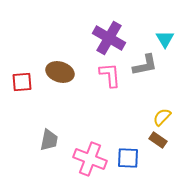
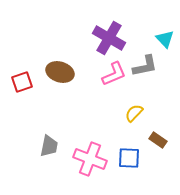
cyan triangle: rotated 12 degrees counterclockwise
gray L-shape: moved 1 px down
pink L-shape: moved 4 px right, 1 px up; rotated 72 degrees clockwise
red square: rotated 15 degrees counterclockwise
yellow semicircle: moved 28 px left, 4 px up
gray trapezoid: moved 6 px down
blue square: moved 1 px right
